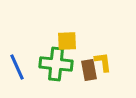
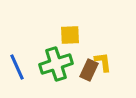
yellow square: moved 3 px right, 6 px up
green cross: rotated 24 degrees counterclockwise
brown rectangle: rotated 35 degrees clockwise
